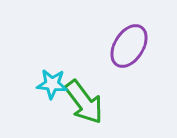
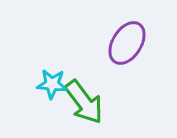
purple ellipse: moved 2 px left, 3 px up
